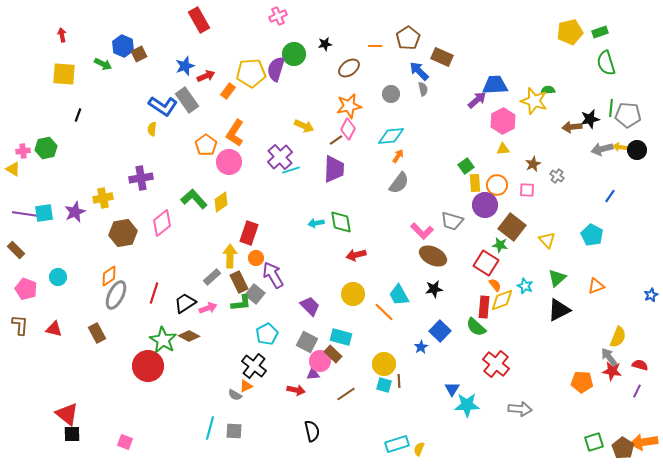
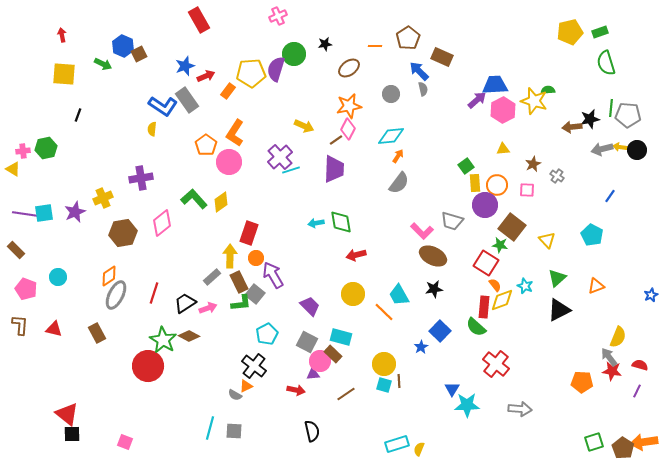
pink hexagon at (503, 121): moved 11 px up
yellow cross at (103, 198): rotated 12 degrees counterclockwise
